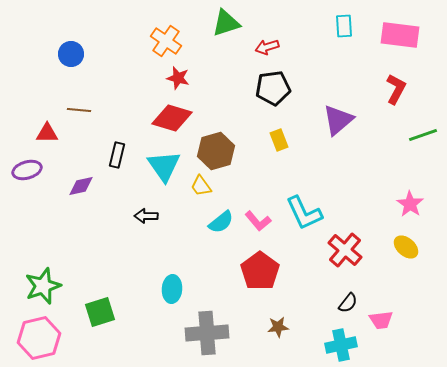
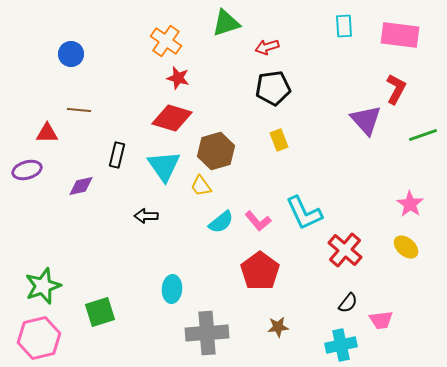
purple triangle: moved 28 px right; rotated 32 degrees counterclockwise
